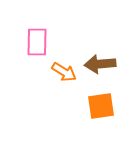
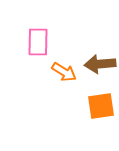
pink rectangle: moved 1 px right
